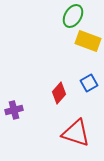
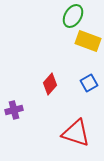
red diamond: moved 9 px left, 9 px up
